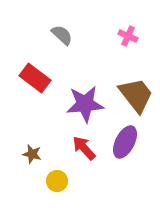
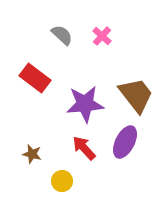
pink cross: moved 26 px left; rotated 18 degrees clockwise
yellow circle: moved 5 px right
